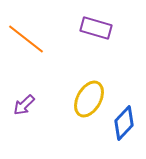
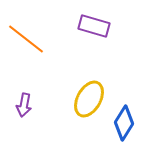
purple rectangle: moved 2 px left, 2 px up
purple arrow: rotated 35 degrees counterclockwise
blue diamond: rotated 12 degrees counterclockwise
